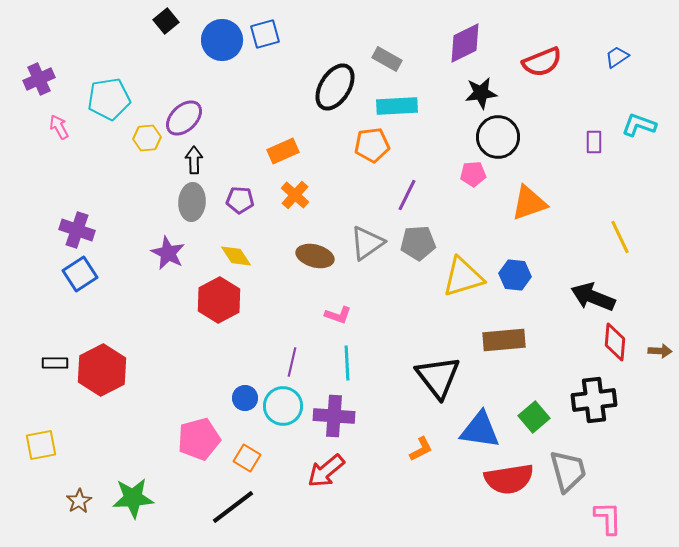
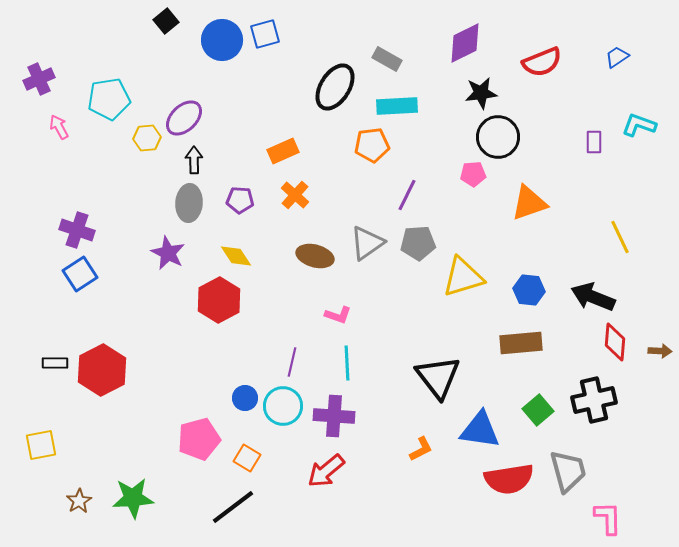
gray ellipse at (192, 202): moved 3 px left, 1 px down
blue hexagon at (515, 275): moved 14 px right, 15 px down
brown rectangle at (504, 340): moved 17 px right, 3 px down
black cross at (594, 400): rotated 6 degrees counterclockwise
green square at (534, 417): moved 4 px right, 7 px up
